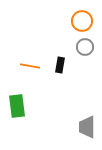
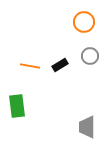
orange circle: moved 2 px right, 1 px down
gray circle: moved 5 px right, 9 px down
black rectangle: rotated 49 degrees clockwise
